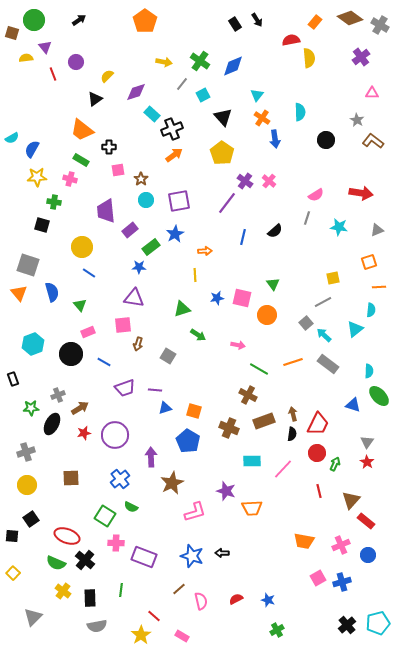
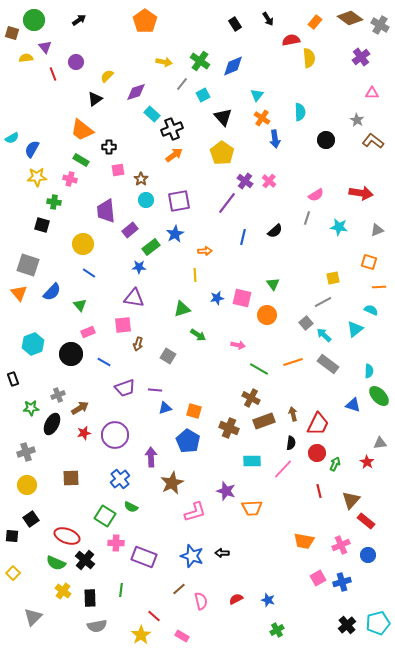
black arrow at (257, 20): moved 11 px right, 1 px up
yellow circle at (82, 247): moved 1 px right, 3 px up
orange square at (369, 262): rotated 35 degrees clockwise
blue semicircle at (52, 292): rotated 60 degrees clockwise
cyan semicircle at (371, 310): rotated 72 degrees counterclockwise
brown cross at (248, 395): moved 3 px right, 3 px down
black semicircle at (292, 434): moved 1 px left, 9 px down
gray triangle at (367, 442): moved 13 px right, 1 px down; rotated 48 degrees clockwise
